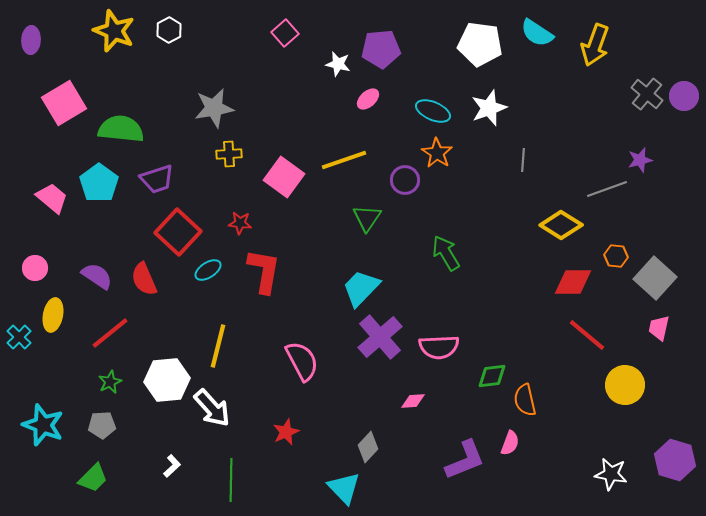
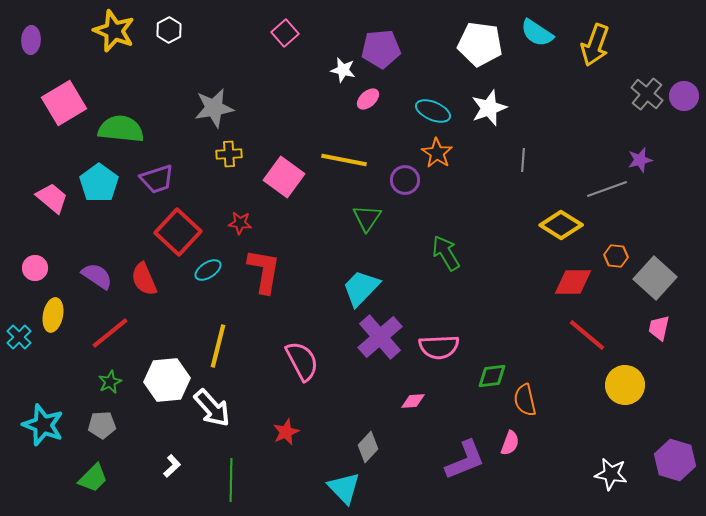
white star at (338, 64): moved 5 px right, 6 px down
yellow line at (344, 160): rotated 30 degrees clockwise
